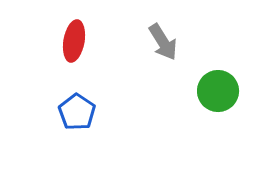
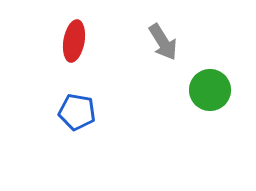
green circle: moved 8 px left, 1 px up
blue pentagon: rotated 24 degrees counterclockwise
